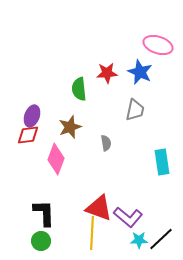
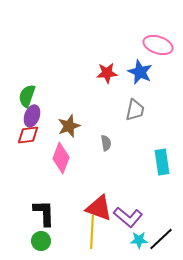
green semicircle: moved 52 px left, 7 px down; rotated 25 degrees clockwise
brown star: moved 1 px left, 1 px up
pink diamond: moved 5 px right, 1 px up
yellow line: moved 1 px up
